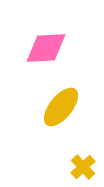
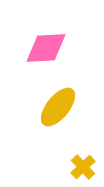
yellow ellipse: moved 3 px left
